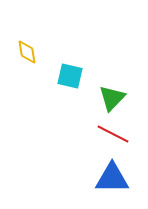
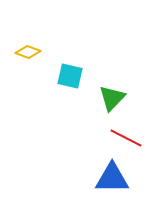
yellow diamond: moved 1 px right; rotated 60 degrees counterclockwise
red line: moved 13 px right, 4 px down
